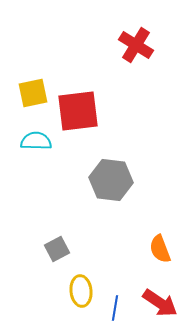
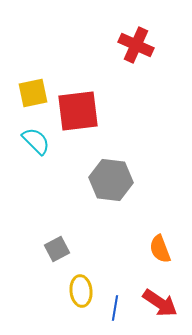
red cross: rotated 8 degrees counterclockwise
cyan semicircle: rotated 44 degrees clockwise
